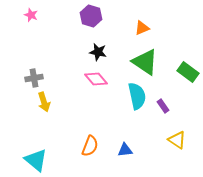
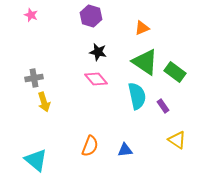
green rectangle: moved 13 px left
